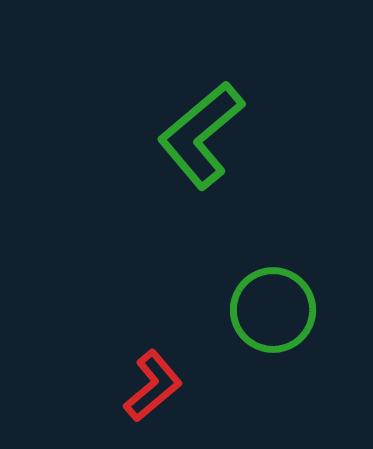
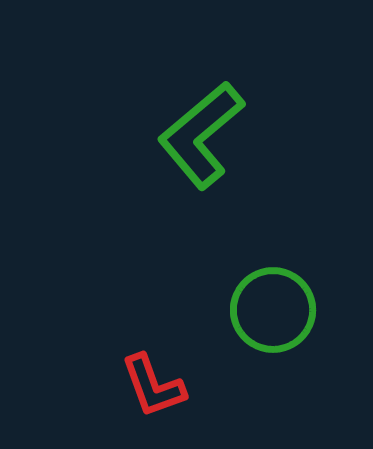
red L-shape: rotated 110 degrees clockwise
